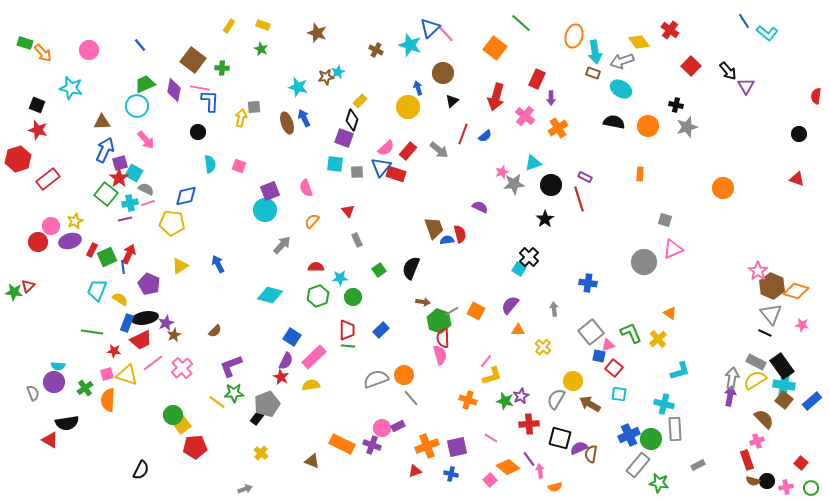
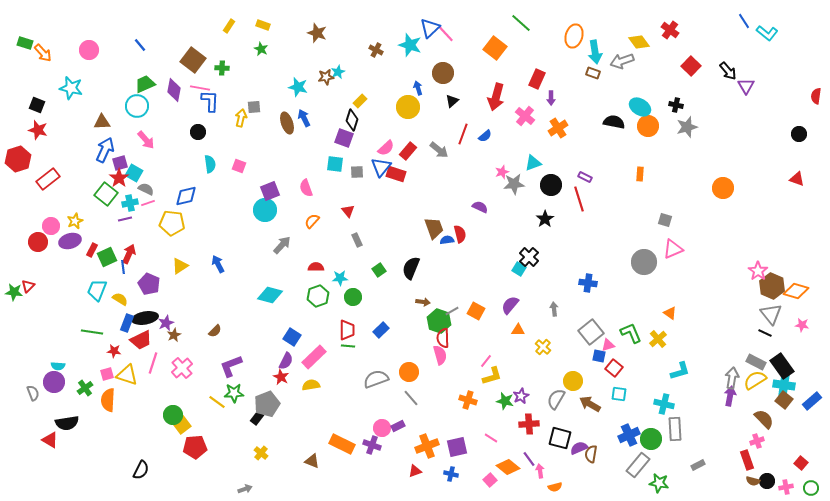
cyan ellipse at (621, 89): moved 19 px right, 18 px down
pink line at (153, 363): rotated 35 degrees counterclockwise
orange circle at (404, 375): moved 5 px right, 3 px up
